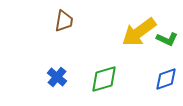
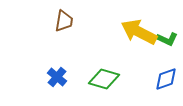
yellow arrow: rotated 63 degrees clockwise
green diamond: rotated 32 degrees clockwise
